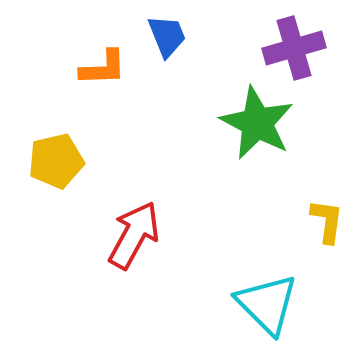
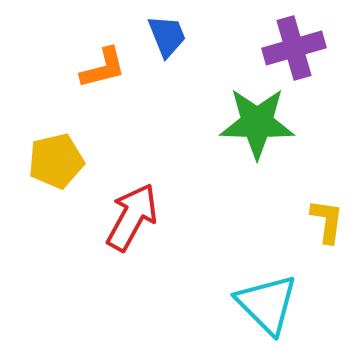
orange L-shape: rotated 12 degrees counterclockwise
green star: rotated 26 degrees counterclockwise
red arrow: moved 2 px left, 18 px up
